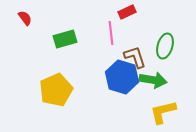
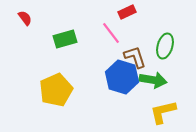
pink line: rotated 30 degrees counterclockwise
